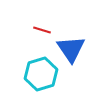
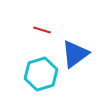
blue triangle: moved 4 px right, 5 px down; rotated 28 degrees clockwise
